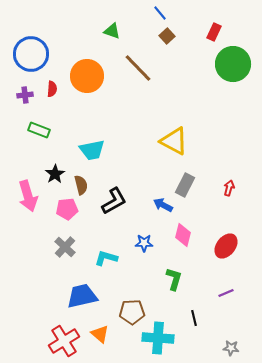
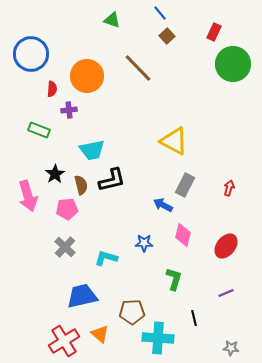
green triangle: moved 11 px up
purple cross: moved 44 px right, 15 px down
black L-shape: moved 2 px left, 21 px up; rotated 16 degrees clockwise
